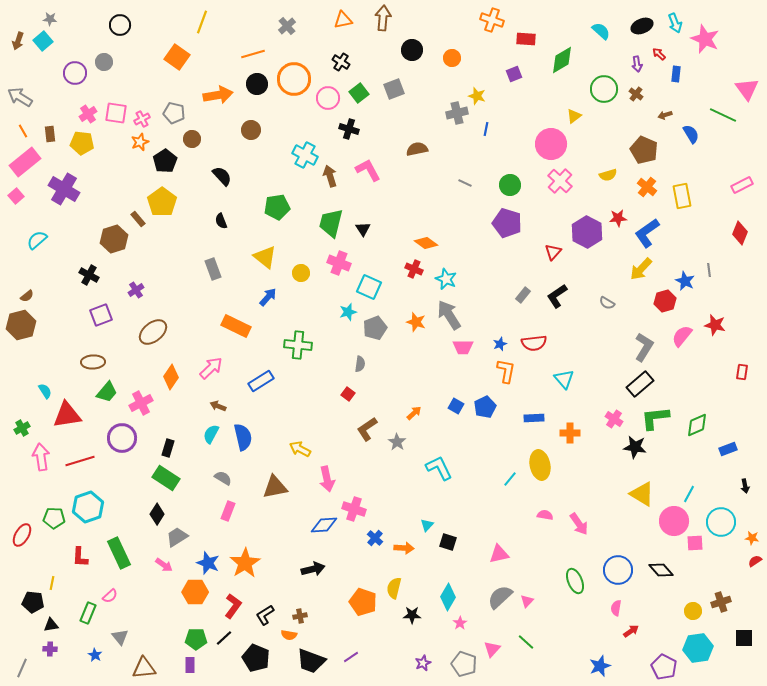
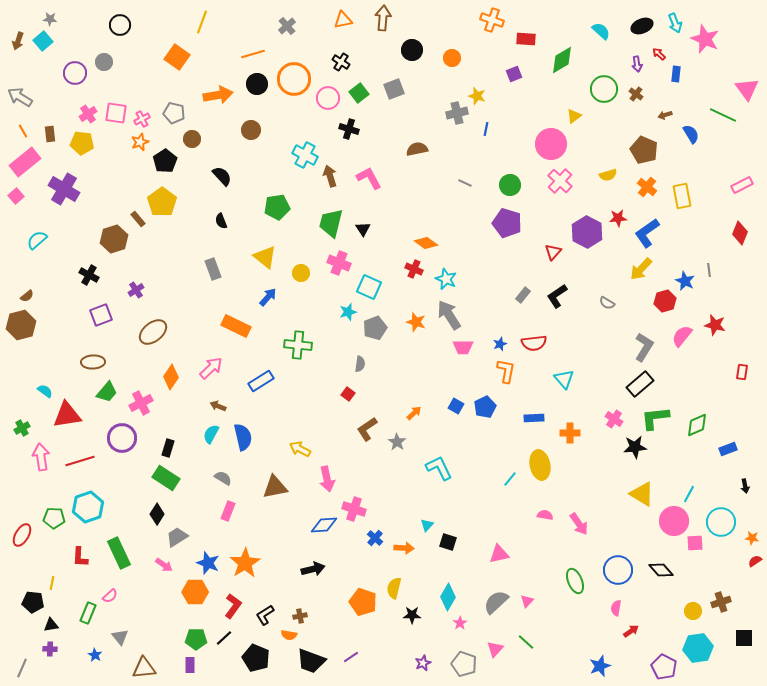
pink L-shape at (368, 170): moved 1 px right, 8 px down
cyan semicircle at (45, 391): rotated 21 degrees counterclockwise
black star at (635, 447): rotated 15 degrees counterclockwise
gray semicircle at (500, 597): moved 4 px left, 5 px down
pink triangle at (492, 649): moved 3 px right
